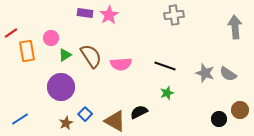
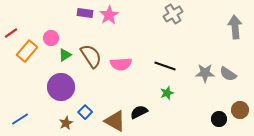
gray cross: moved 1 px left, 1 px up; rotated 24 degrees counterclockwise
orange rectangle: rotated 50 degrees clockwise
gray star: rotated 18 degrees counterclockwise
blue square: moved 2 px up
